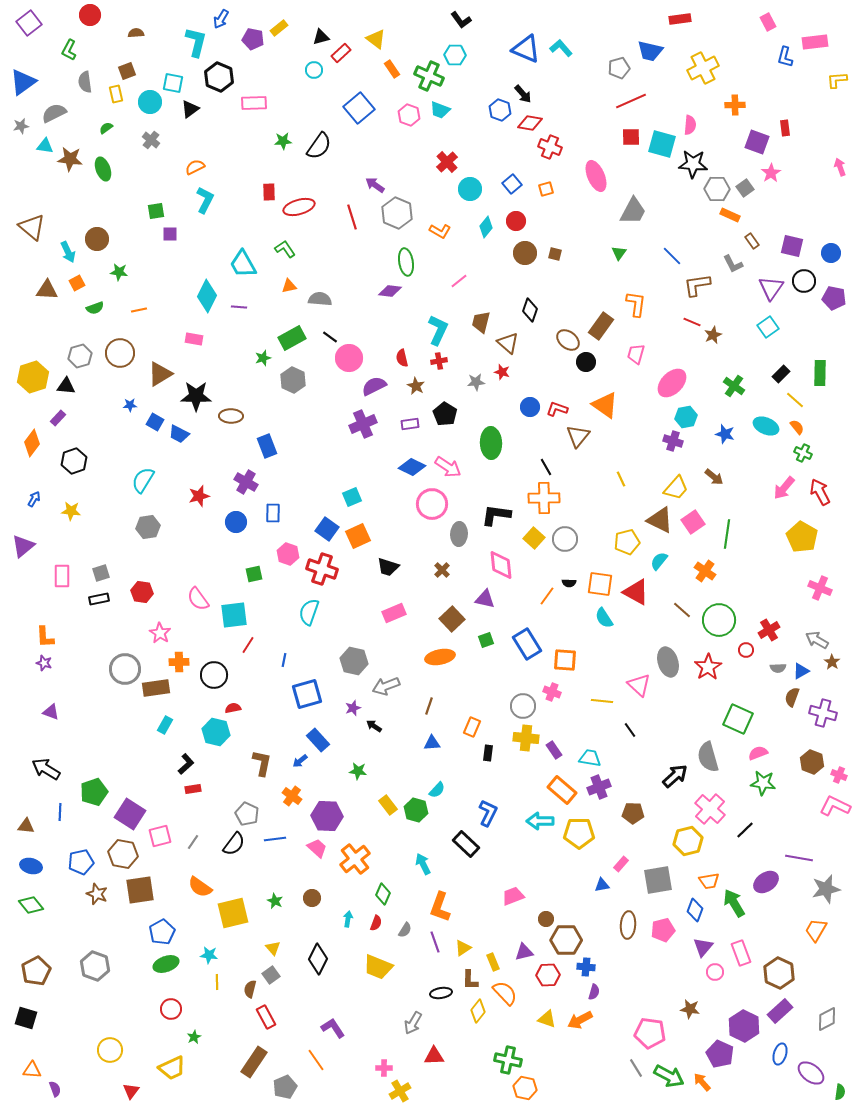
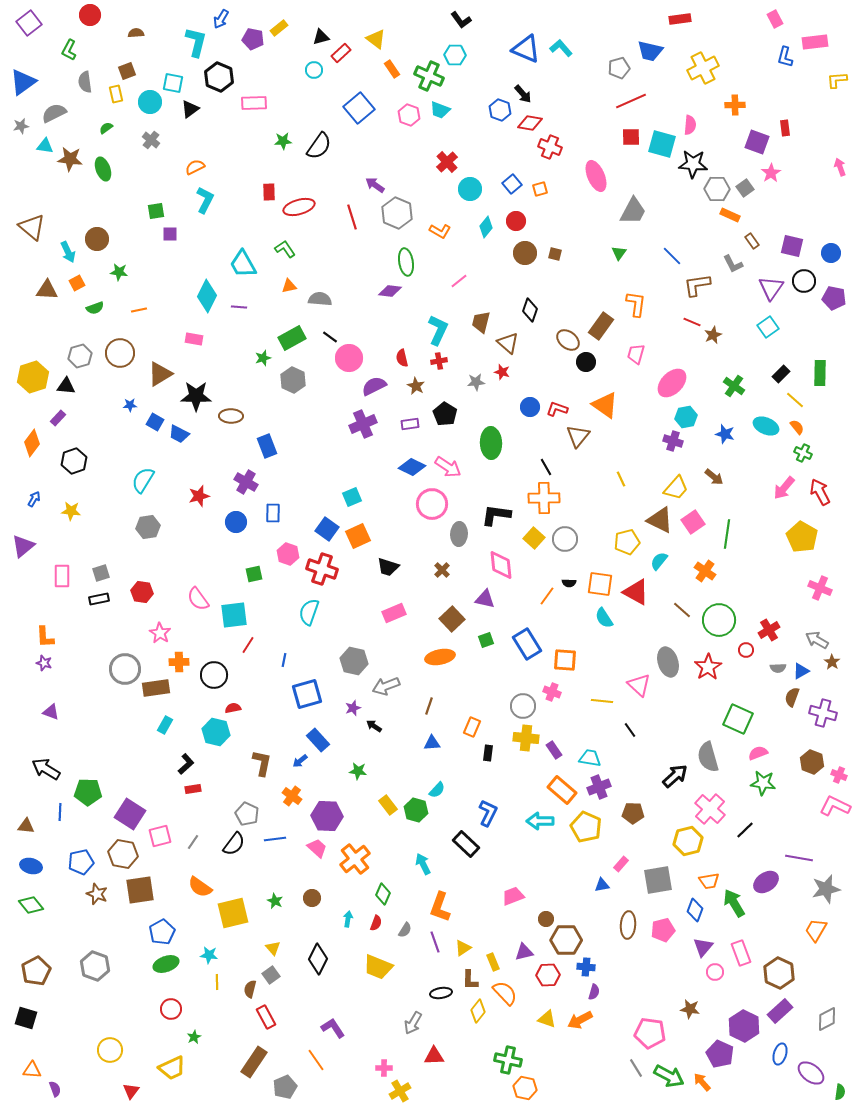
pink rectangle at (768, 22): moved 7 px right, 3 px up
orange square at (546, 189): moved 6 px left
green pentagon at (94, 792): moved 6 px left; rotated 20 degrees clockwise
yellow pentagon at (579, 833): moved 7 px right, 6 px up; rotated 24 degrees clockwise
